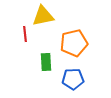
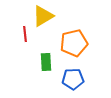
yellow triangle: rotated 20 degrees counterclockwise
